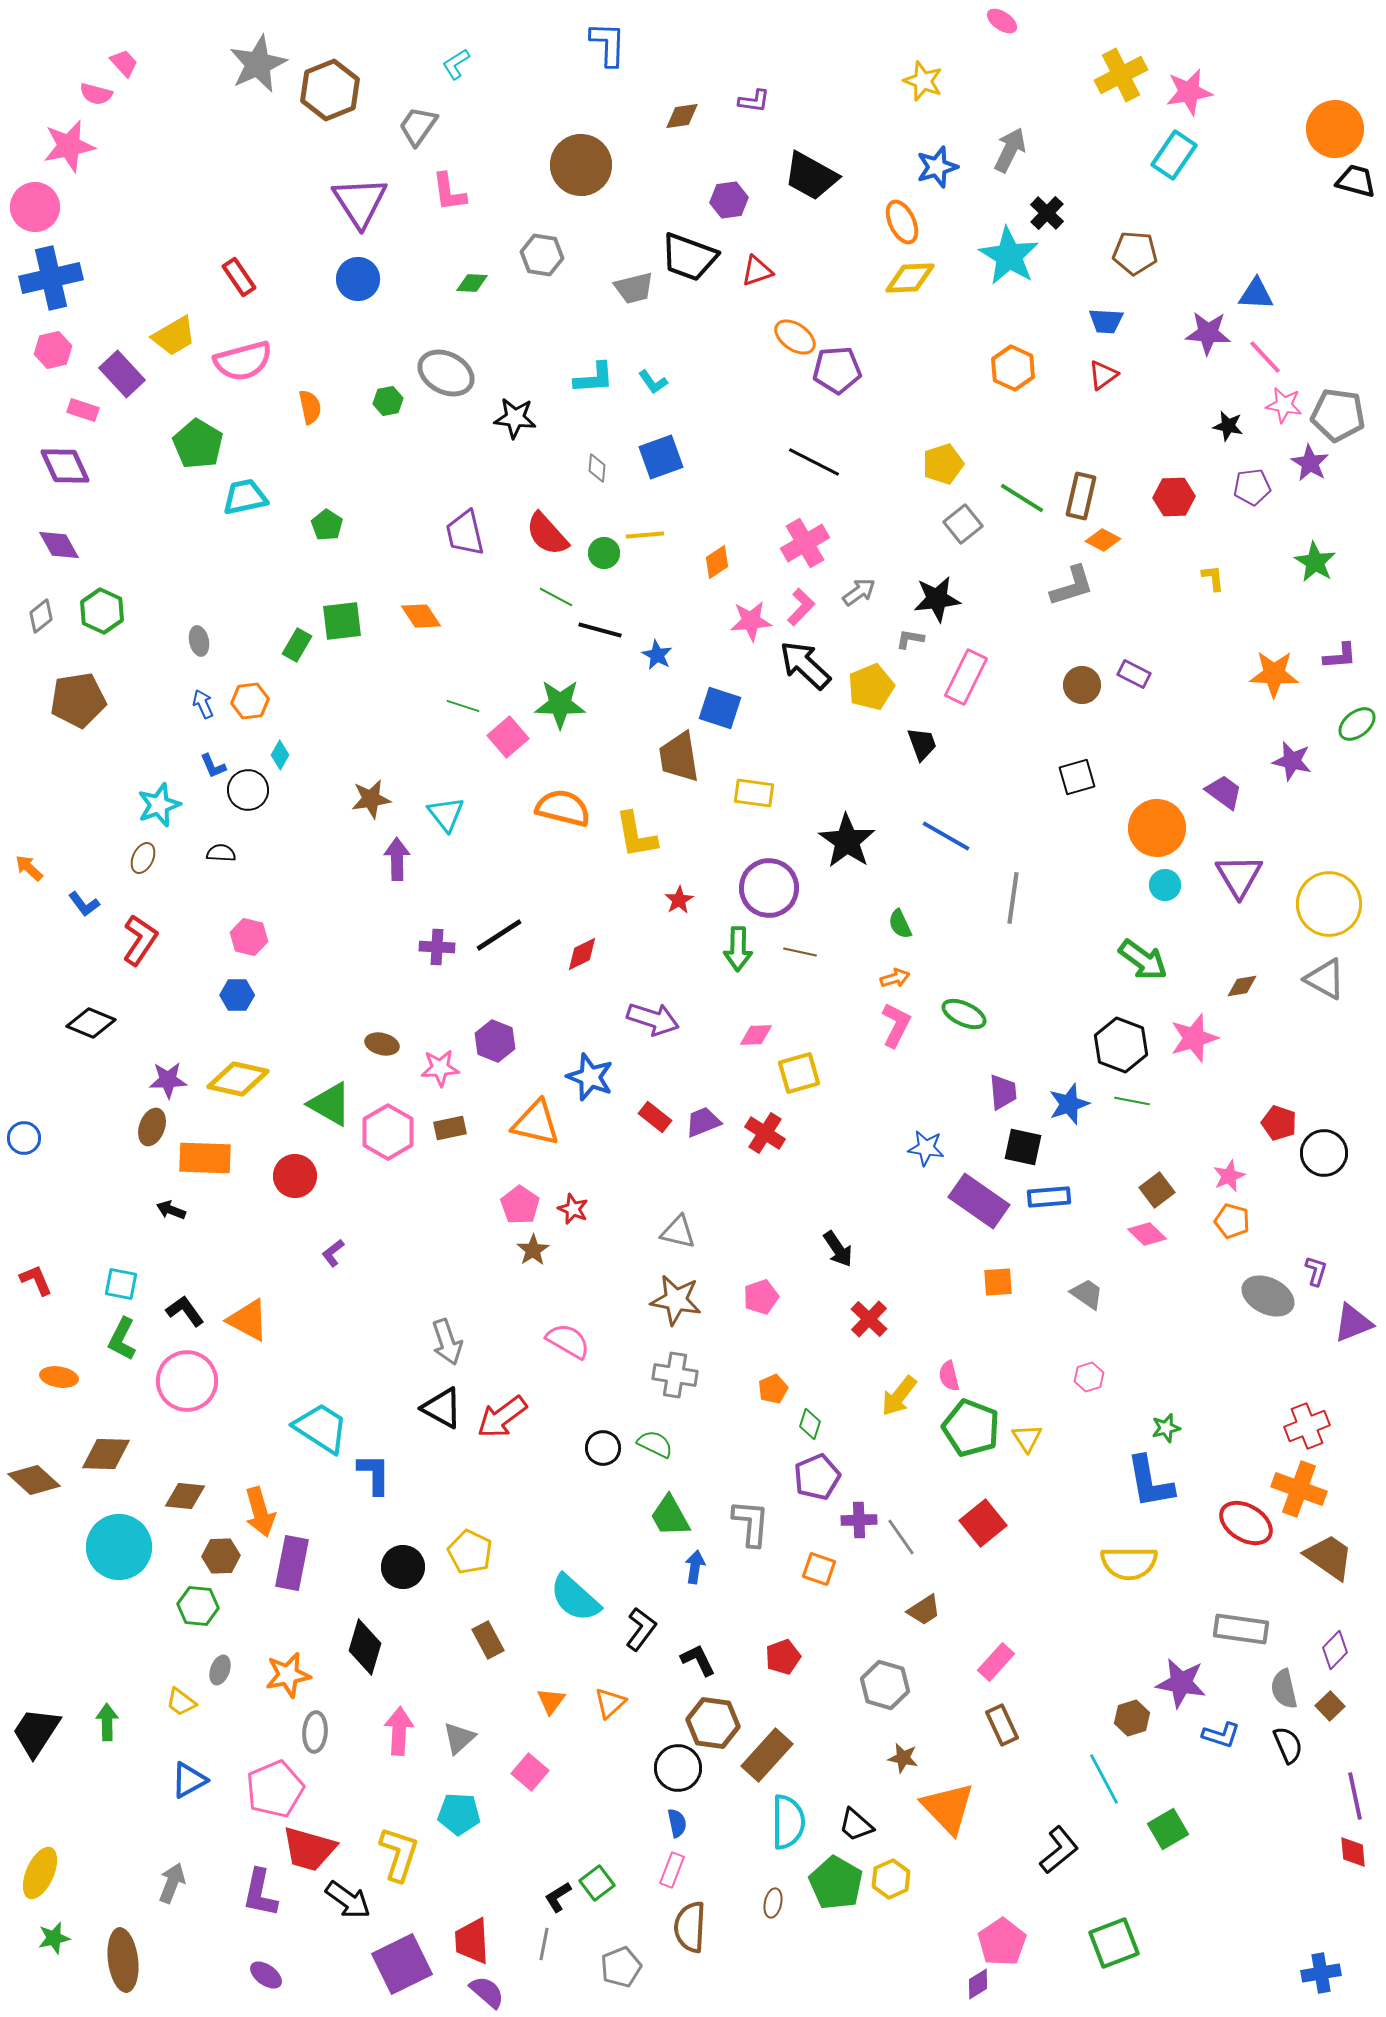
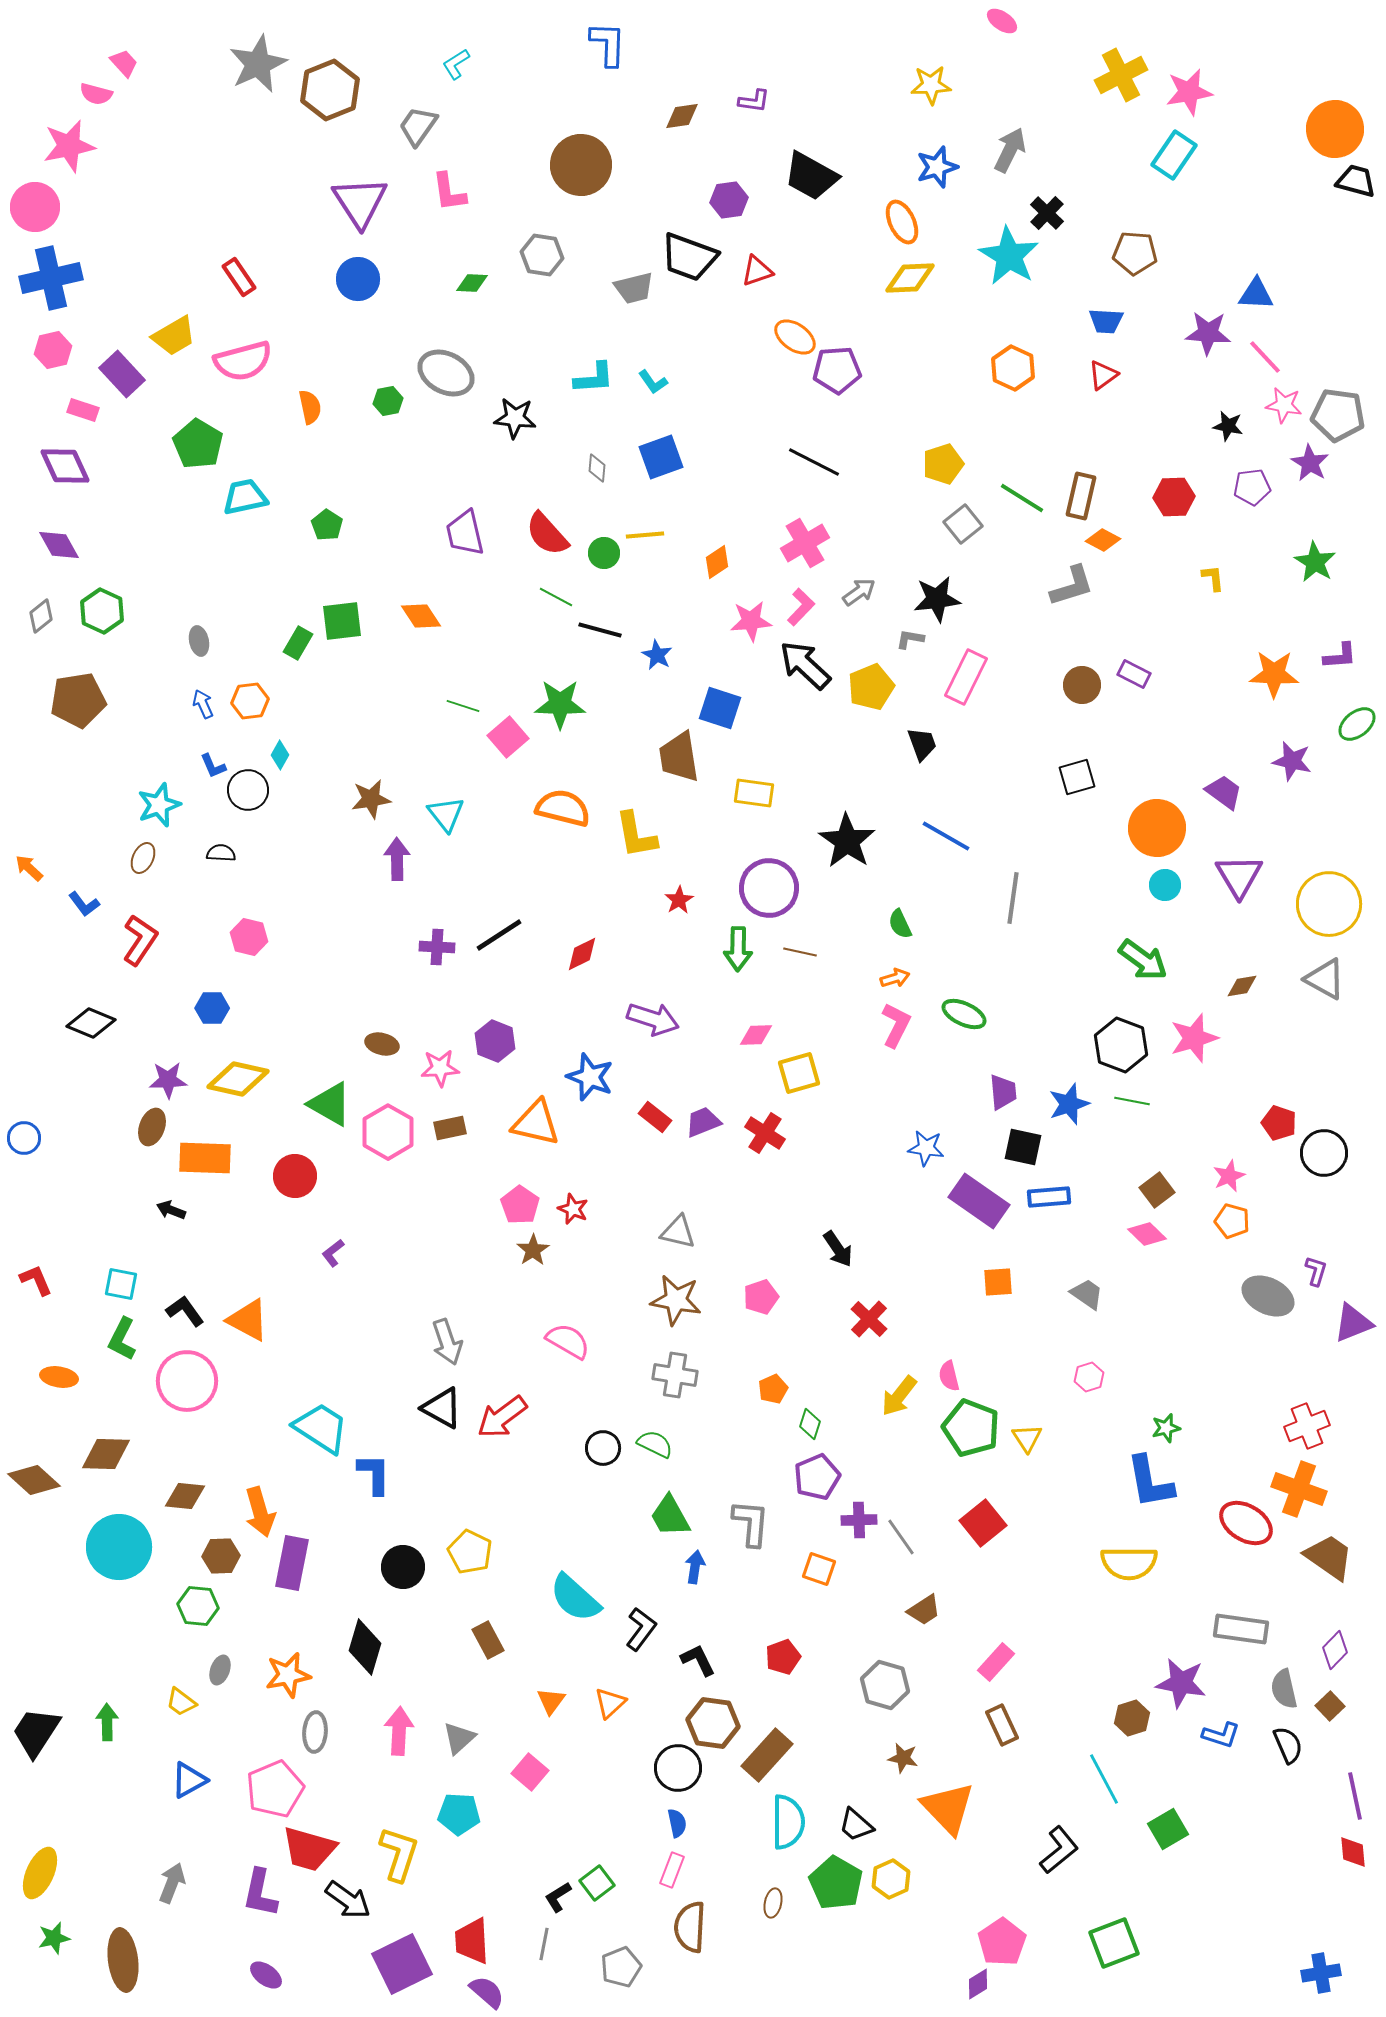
yellow star at (923, 81): moved 8 px right, 4 px down; rotated 24 degrees counterclockwise
green rectangle at (297, 645): moved 1 px right, 2 px up
blue hexagon at (237, 995): moved 25 px left, 13 px down
